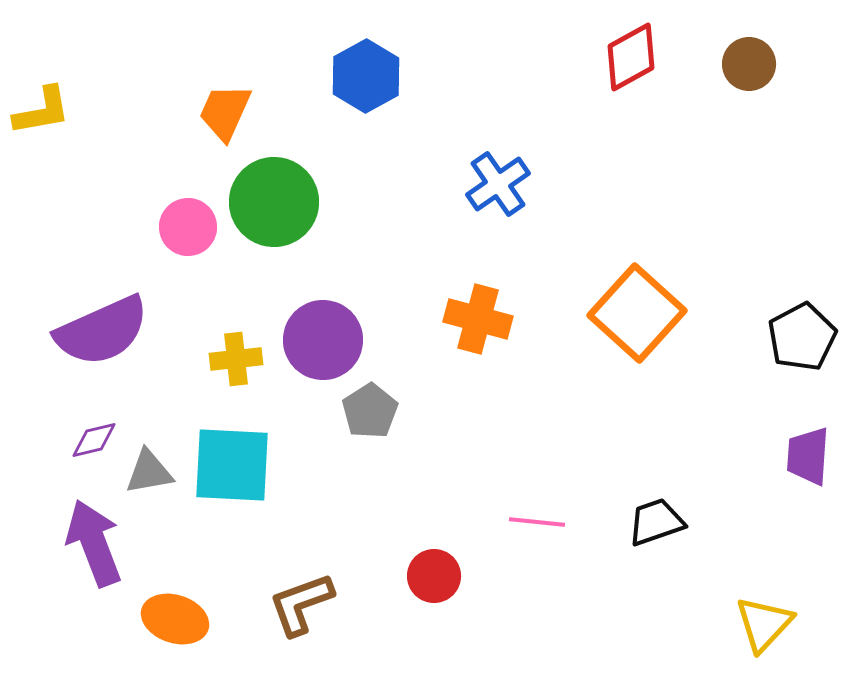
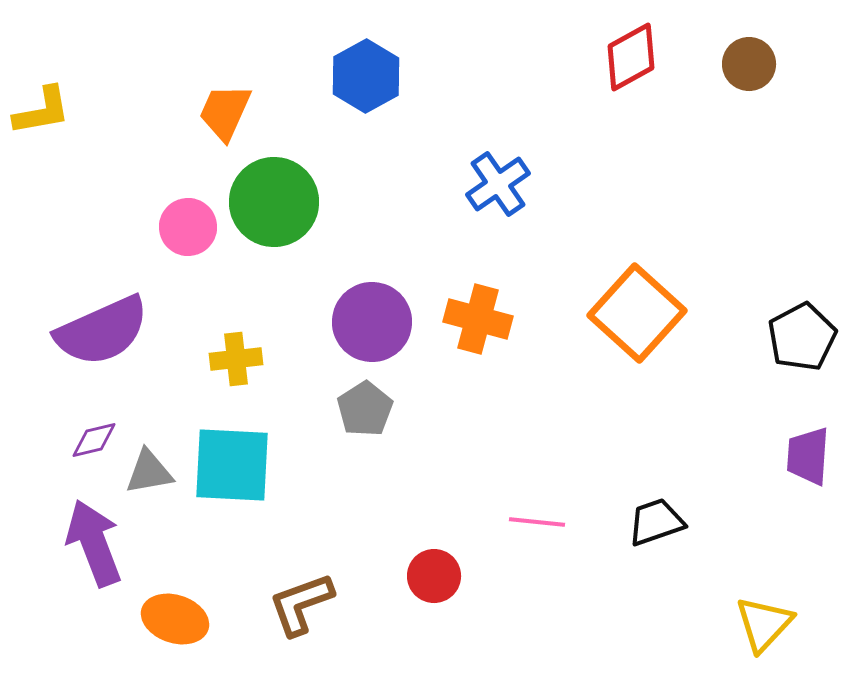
purple circle: moved 49 px right, 18 px up
gray pentagon: moved 5 px left, 2 px up
